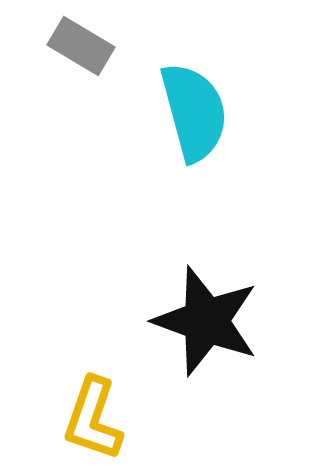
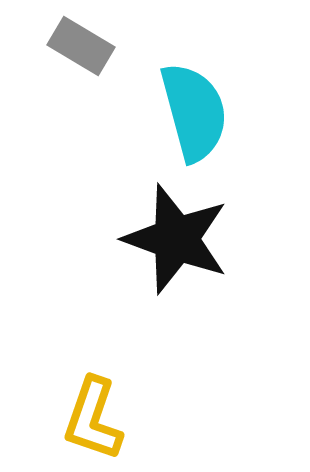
black star: moved 30 px left, 82 px up
